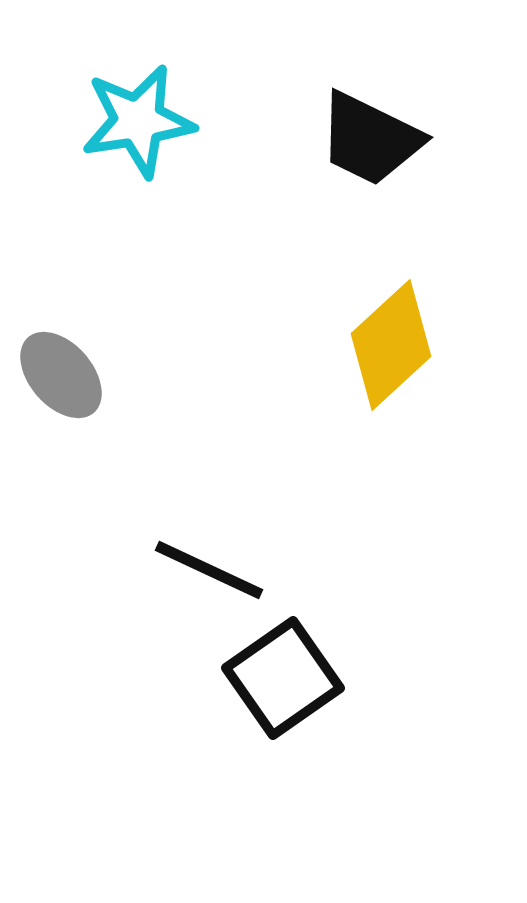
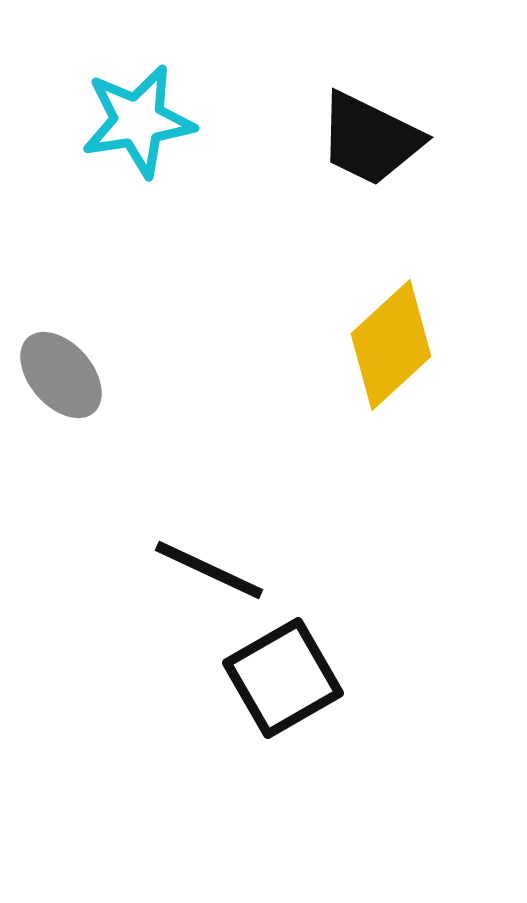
black square: rotated 5 degrees clockwise
